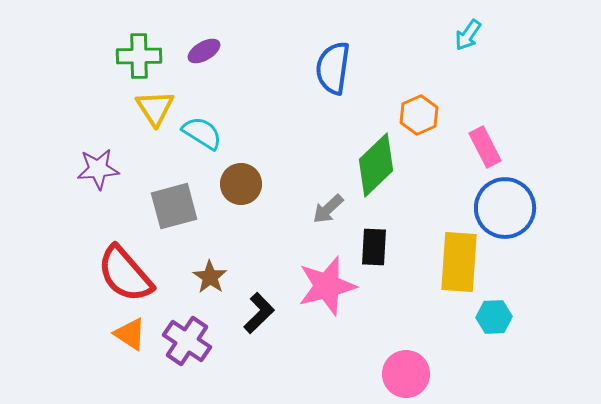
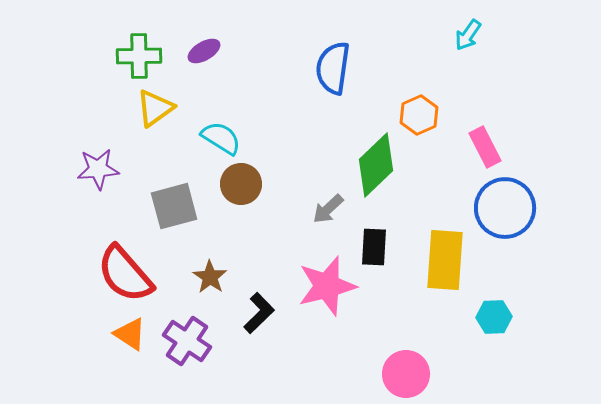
yellow triangle: rotated 27 degrees clockwise
cyan semicircle: moved 19 px right, 5 px down
yellow rectangle: moved 14 px left, 2 px up
